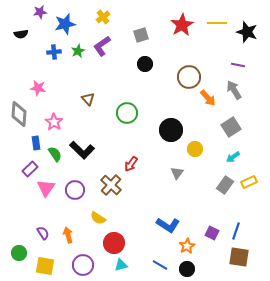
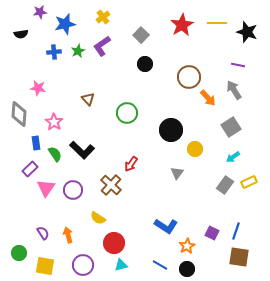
gray square at (141, 35): rotated 28 degrees counterclockwise
purple circle at (75, 190): moved 2 px left
blue L-shape at (168, 225): moved 2 px left, 1 px down
